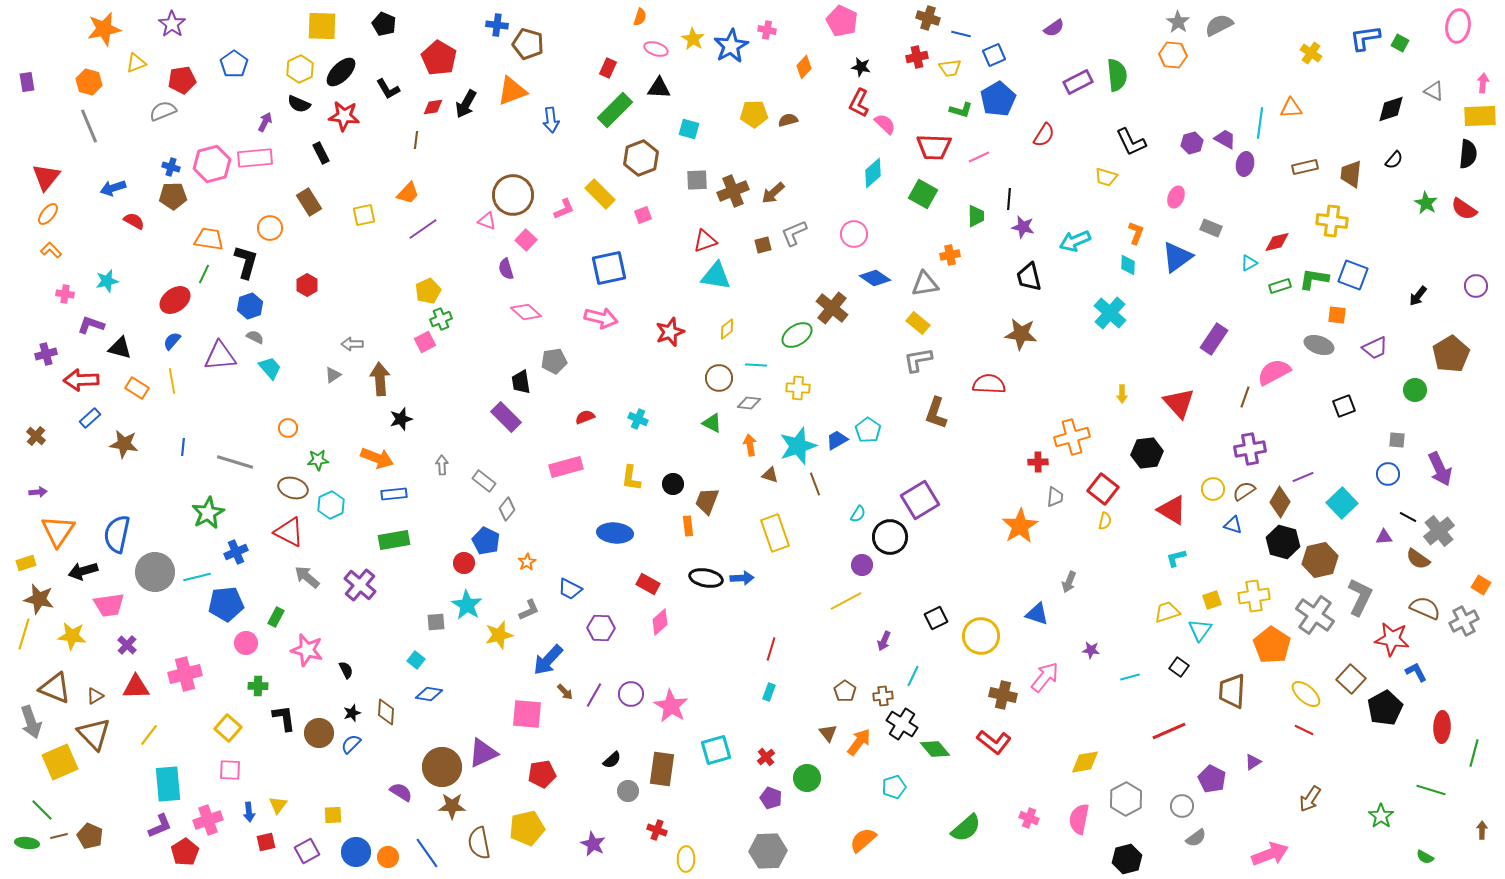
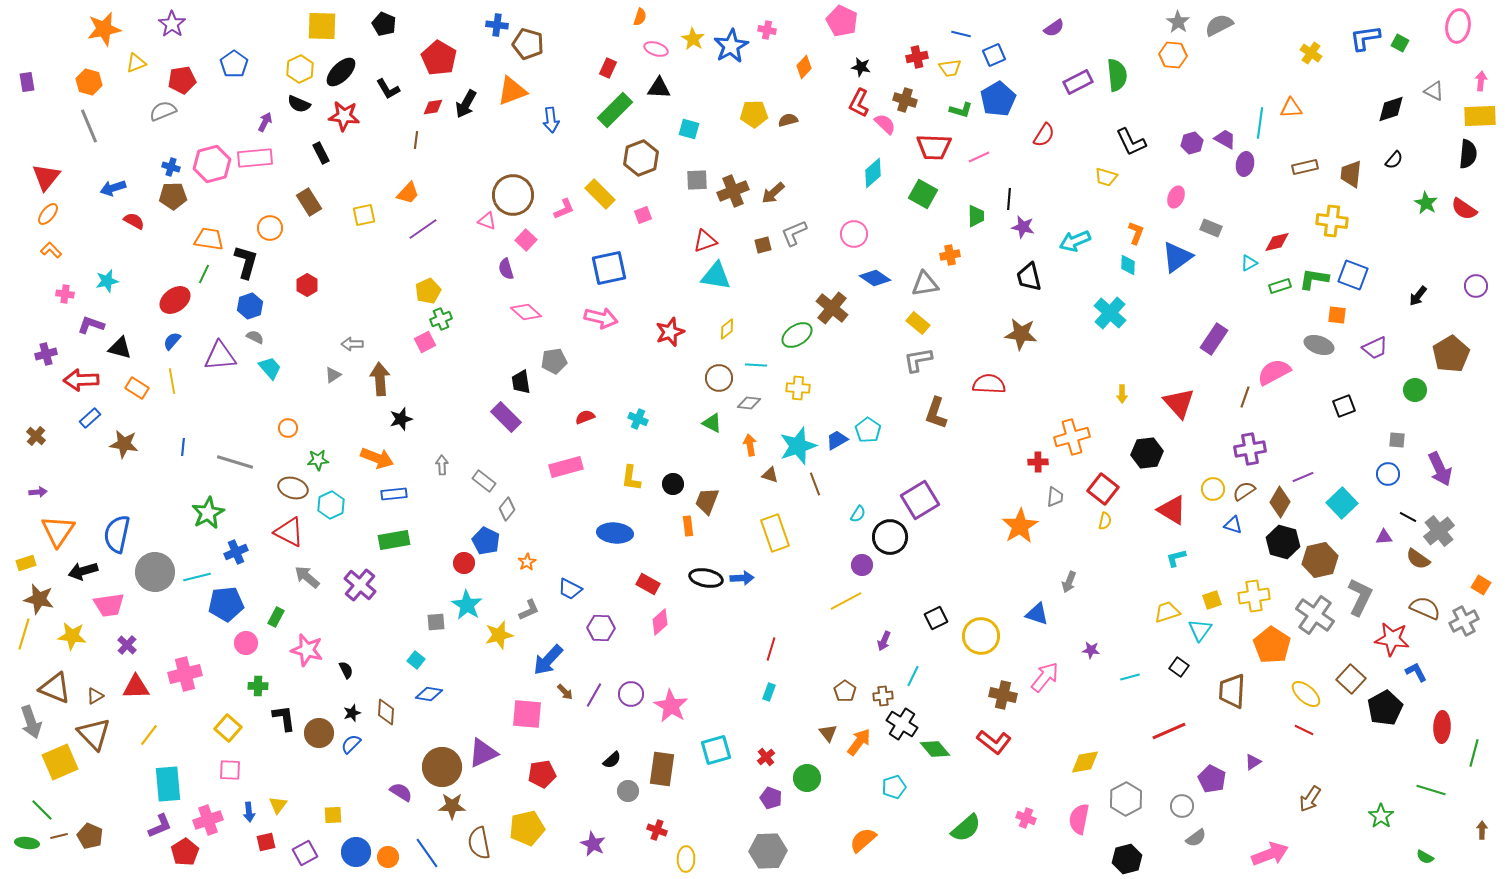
brown cross at (928, 18): moved 23 px left, 82 px down
pink arrow at (1483, 83): moved 2 px left, 2 px up
pink cross at (1029, 818): moved 3 px left
purple square at (307, 851): moved 2 px left, 2 px down
